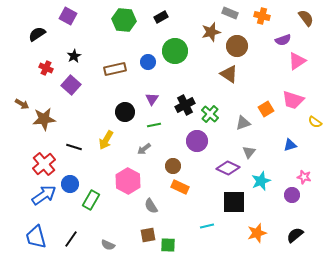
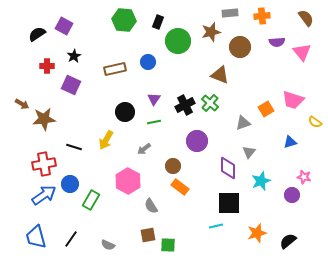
gray rectangle at (230, 13): rotated 28 degrees counterclockwise
purple square at (68, 16): moved 4 px left, 10 px down
orange cross at (262, 16): rotated 21 degrees counterclockwise
black rectangle at (161, 17): moved 3 px left, 5 px down; rotated 40 degrees counterclockwise
purple semicircle at (283, 40): moved 6 px left, 2 px down; rotated 14 degrees clockwise
brown circle at (237, 46): moved 3 px right, 1 px down
green circle at (175, 51): moved 3 px right, 10 px up
pink triangle at (297, 61): moved 5 px right, 9 px up; rotated 36 degrees counterclockwise
red cross at (46, 68): moved 1 px right, 2 px up; rotated 24 degrees counterclockwise
brown triangle at (229, 74): moved 9 px left, 1 px down; rotated 12 degrees counterclockwise
purple square at (71, 85): rotated 18 degrees counterclockwise
purple triangle at (152, 99): moved 2 px right
green cross at (210, 114): moved 11 px up
green line at (154, 125): moved 3 px up
blue triangle at (290, 145): moved 3 px up
red cross at (44, 164): rotated 30 degrees clockwise
purple diamond at (228, 168): rotated 65 degrees clockwise
orange rectangle at (180, 187): rotated 12 degrees clockwise
black square at (234, 202): moved 5 px left, 1 px down
cyan line at (207, 226): moved 9 px right
black semicircle at (295, 235): moved 7 px left, 6 px down
